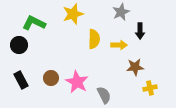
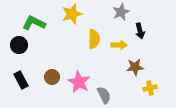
yellow star: moved 1 px left
black arrow: rotated 14 degrees counterclockwise
brown circle: moved 1 px right, 1 px up
pink star: moved 2 px right
